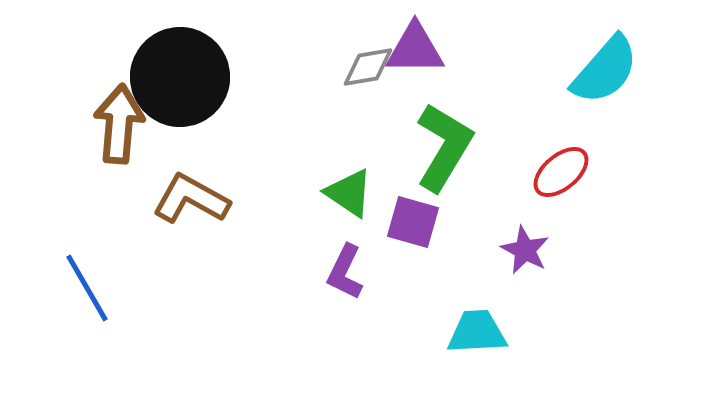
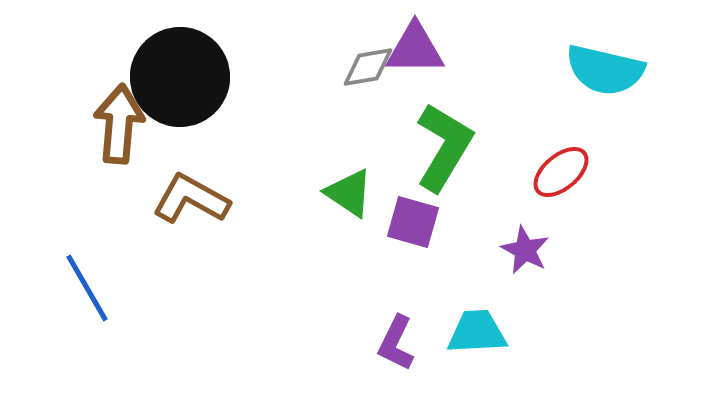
cyan semicircle: rotated 62 degrees clockwise
purple L-shape: moved 51 px right, 71 px down
